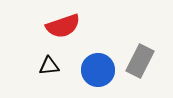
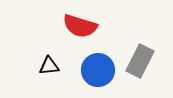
red semicircle: moved 17 px right; rotated 36 degrees clockwise
